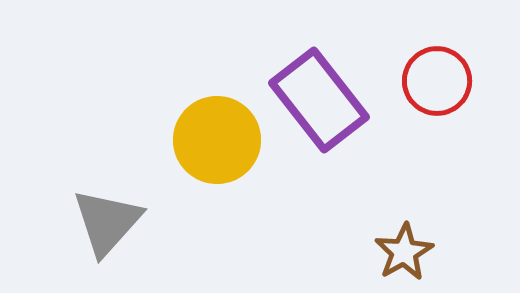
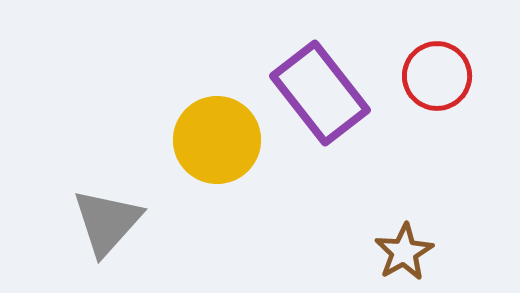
red circle: moved 5 px up
purple rectangle: moved 1 px right, 7 px up
